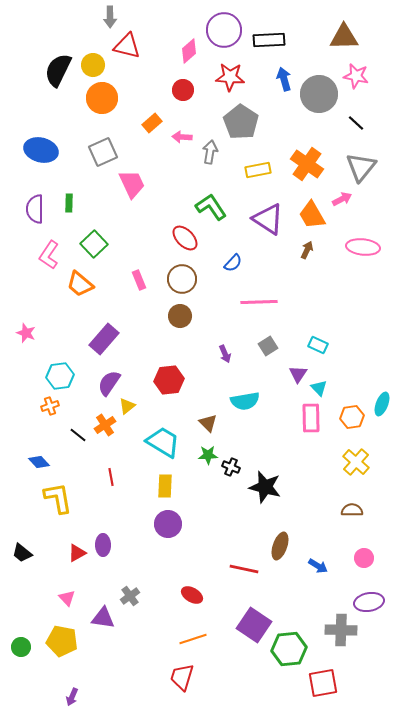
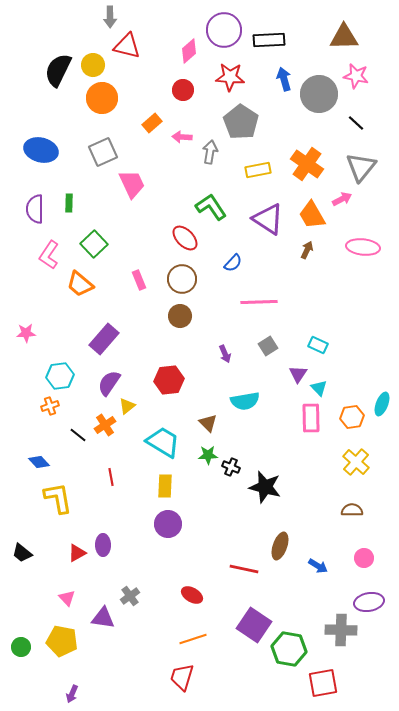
pink star at (26, 333): rotated 24 degrees counterclockwise
green hexagon at (289, 649): rotated 16 degrees clockwise
purple arrow at (72, 697): moved 3 px up
